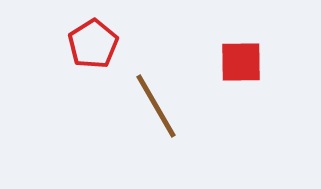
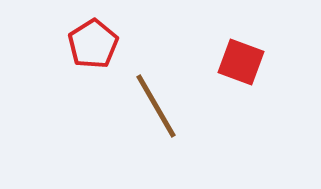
red square: rotated 21 degrees clockwise
